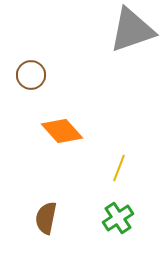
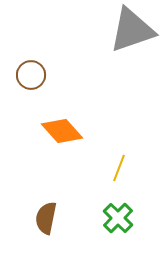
green cross: rotated 12 degrees counterclockwise
